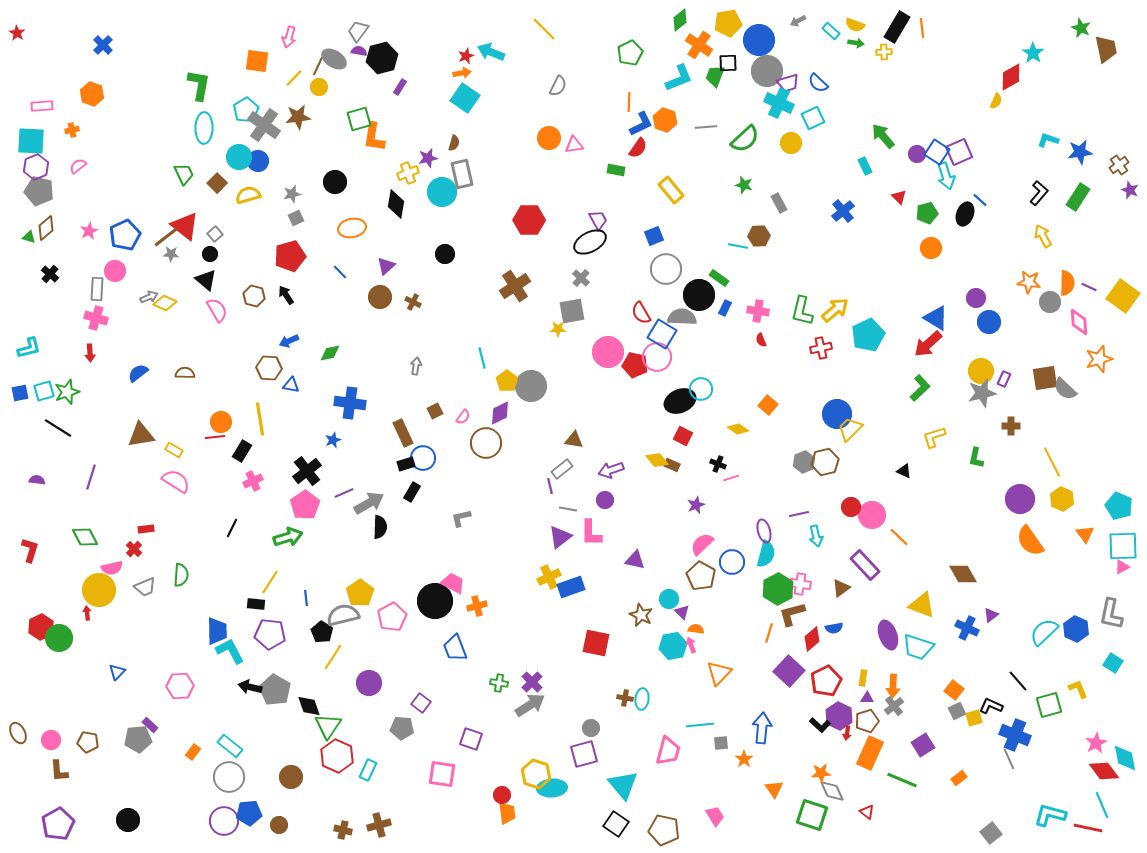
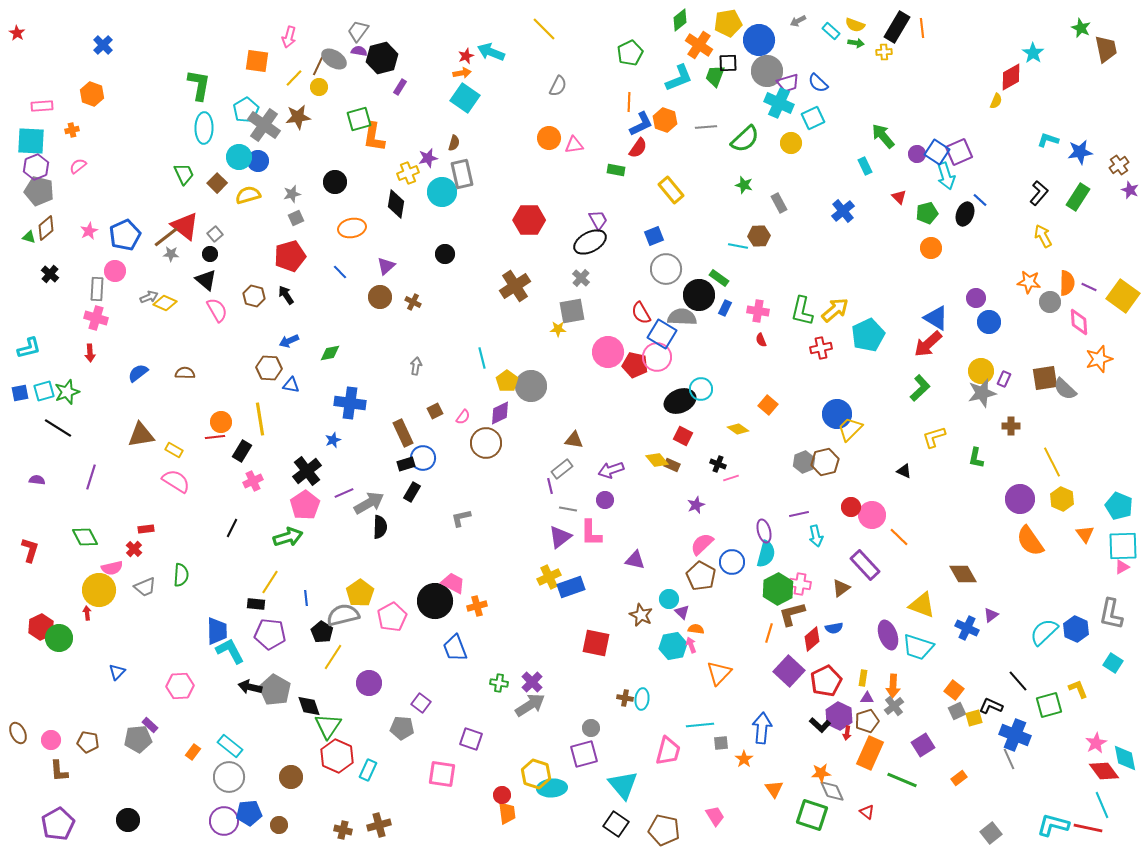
cyan L-shape at (1050, 815): moved 3 px right, 10 px down
